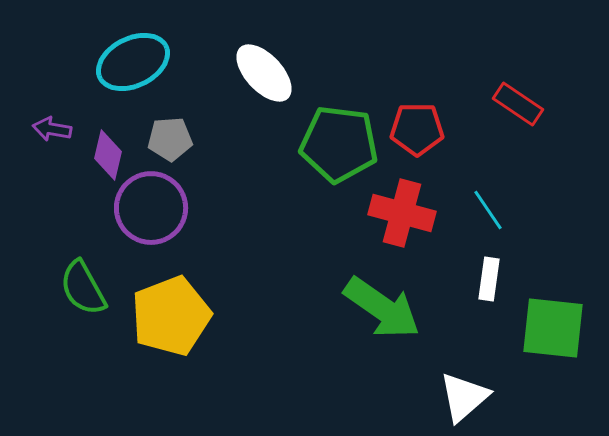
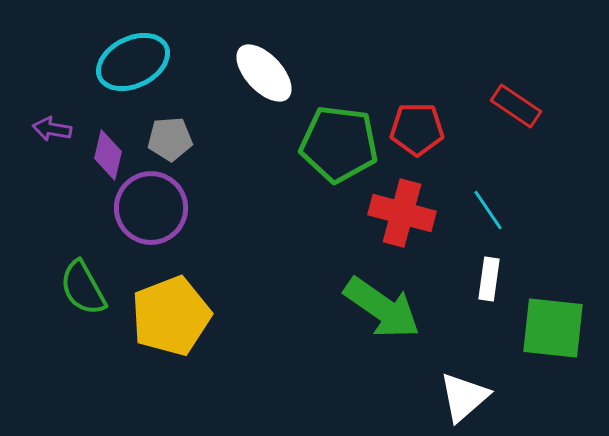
red rectangle: moved 2 px left, 2 px down
